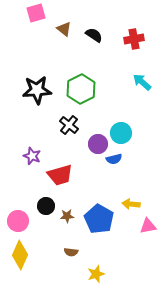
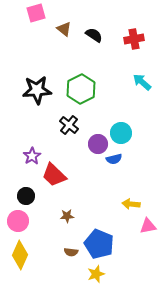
purple star: rotated 18 degrees clockwise
red trapezoid: moved 6 px left; rotated 60 degrees clockwise
black circle: moved 20 px left, 10 px up
blue pentagon: moved 25 px down; rotated 8 degrees counterclockwise
